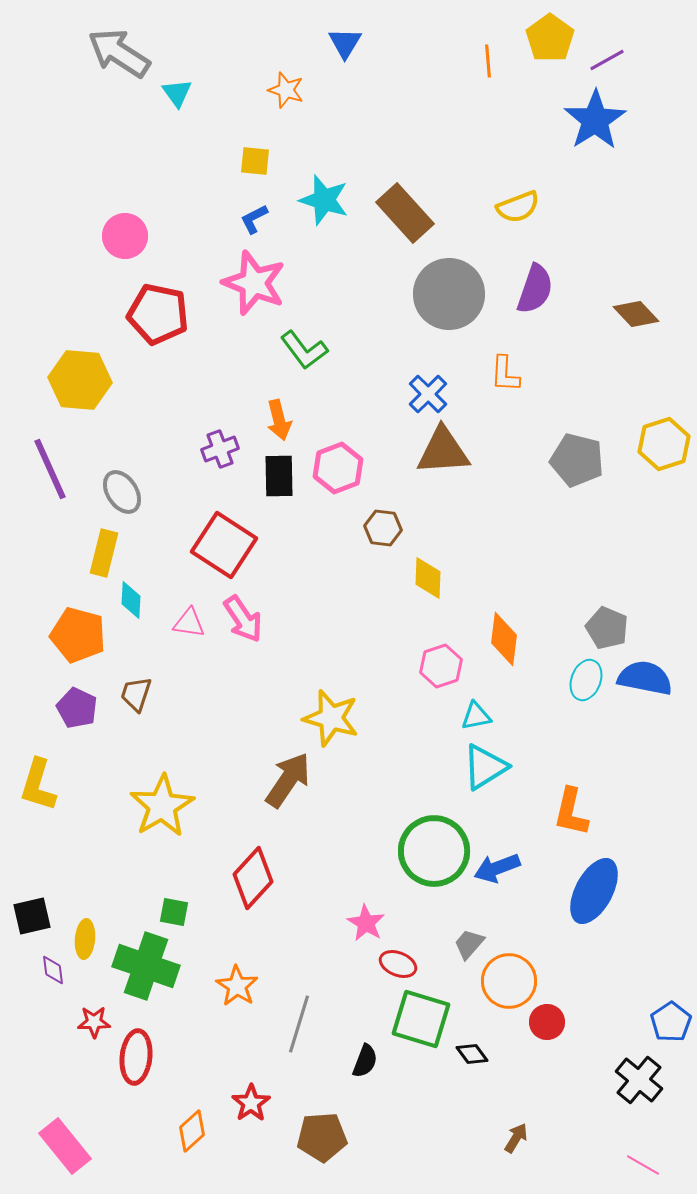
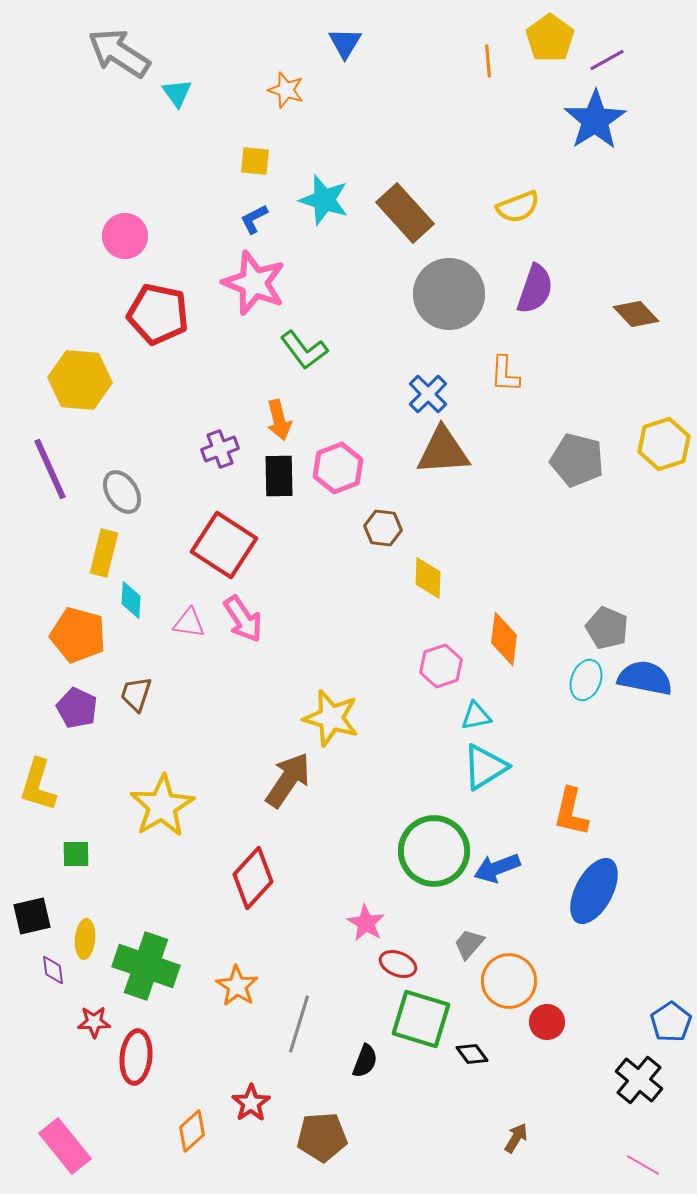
green square at (174, 912): moved 98 px left, 58 px up; rotated 12 degrees counterclockwise
